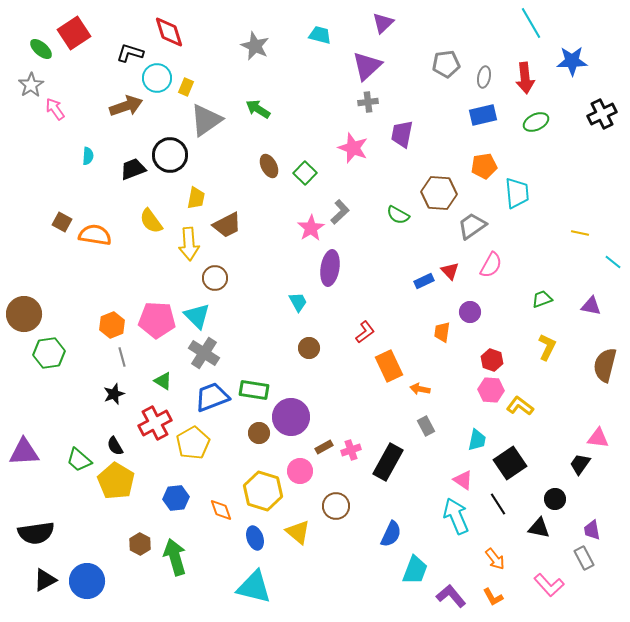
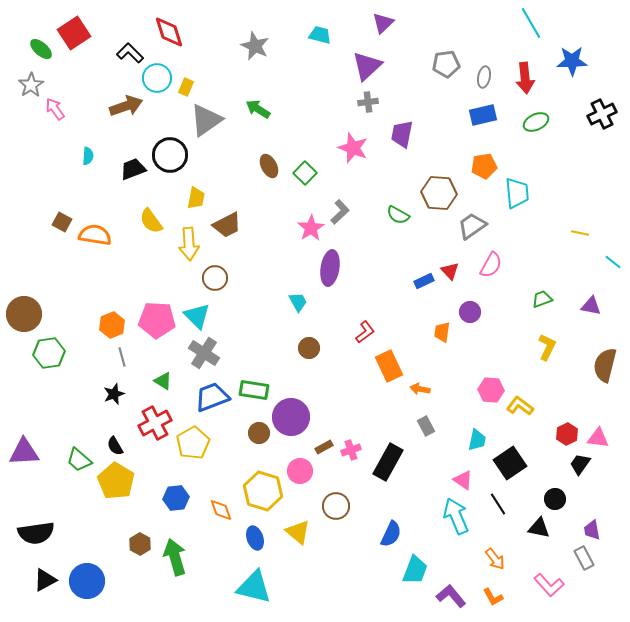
black L-shape at (130, 53): rotated 28 degrees clockwise
red hexagon at (492, 360): moved 75 px right, 74 px down; rotated 15 degrees clockwise
